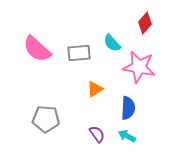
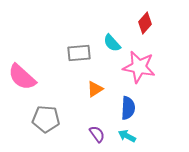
pink semicircle: moved 15 px left, 28 px down
